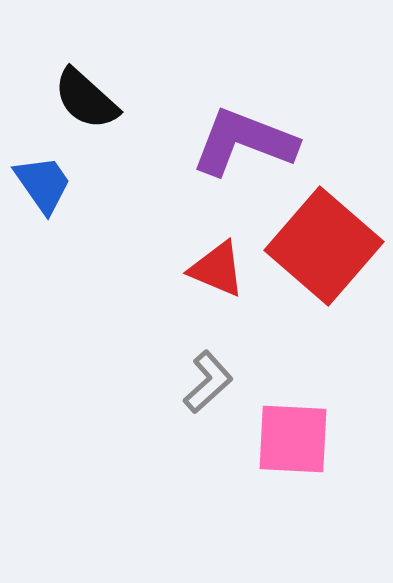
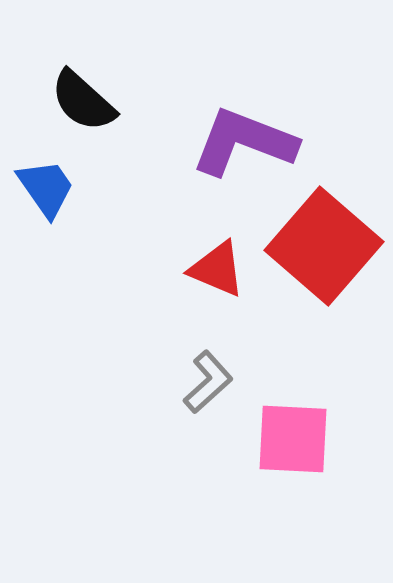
black semicircle: moved 3 px left, 2 px down
blue trapezoid: moved 3 px right, 4 px down
